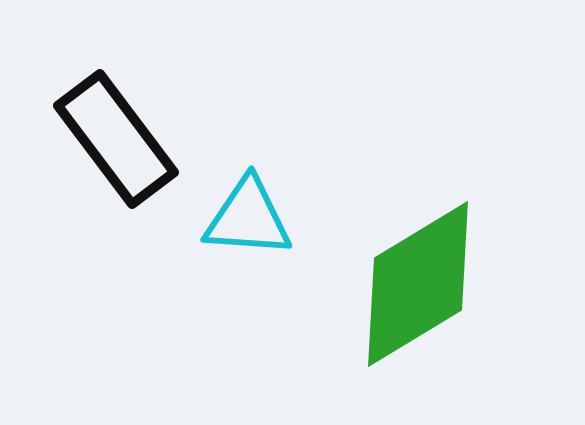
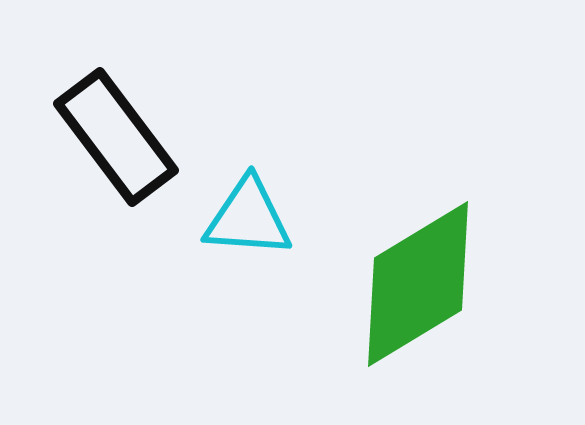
black rectangle: moved 2 px up
